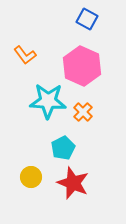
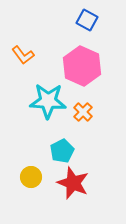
blue square: moved 1 px down
orange L-shape: moved 2 px left
cyan pentagon: moved 1 px left, 3 px down
